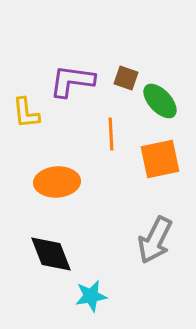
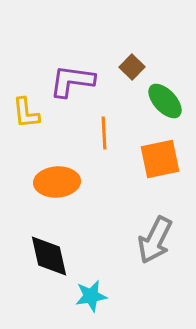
brown square: moved 6 px right, 11 px up; rotated 25 degrees clockwise
green ellipse: moved 5 px right
orange line: moved 7 px left, 1 px up
black diamond: moved 2 px left, 2 px down; rotated 9 degrees clockwise
